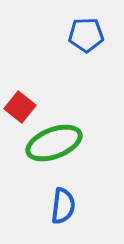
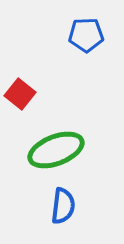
red square: moved 13 px up
green ellipse: moved 2 px right, 7 px down
